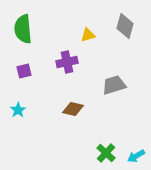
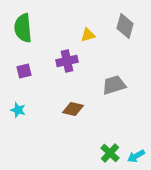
green semicircle: moved 1 px up
purple cross: moved 1 px up
cyan star: rotated 21 degrees counterclockwise
green cross: moved 4 px right
